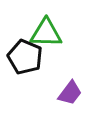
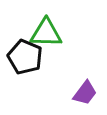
purple trapezoid: moved 15 px right
